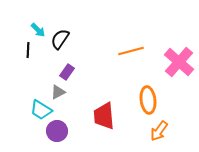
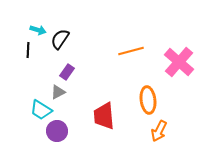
cyan arrow: rotated 28 degrees counterclockwise
orange arrow: rotated 10 degrees counterclockwise
